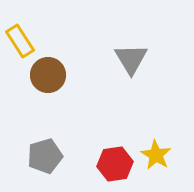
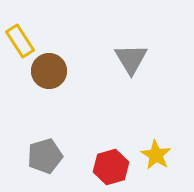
brown circle: moved 1 px right, 4 px up
red hexagon: moved 4 px left, 3 px down; rotated 8 degrees counterclockwise
